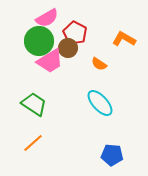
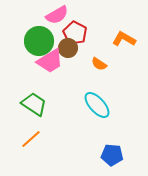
pink semicircle: moved 10 px right, 3 px up
cyan ellipse: moved 3 px left, 2 px down
orange line: moved 2 px left, 4 px up
